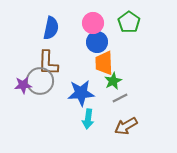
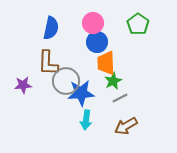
green pentagon: moved 9 px right, 2 px down
orange trapezoid: moved 2 px right
gray circle: moved 26 px right
cyan arrow: moved 2 px left, 1 px down
